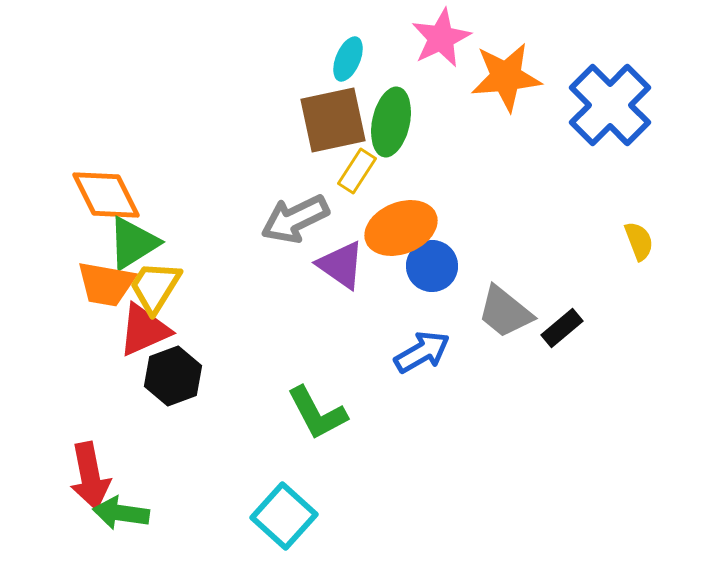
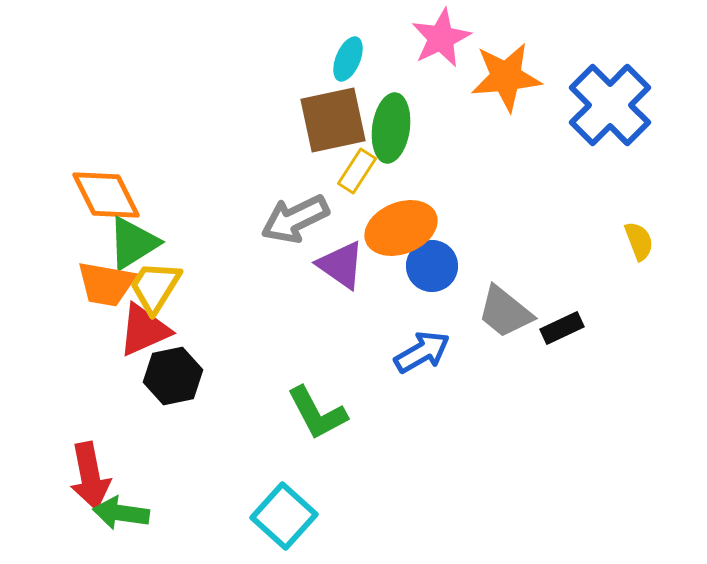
green ellipse: moved 6 px down; rotated 4 degrees counterclockwise
black rectangle: rotated 15 degrees clockwise
black hexagon: rotated 8 degrees clockwise
